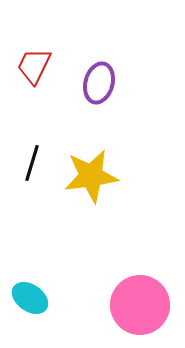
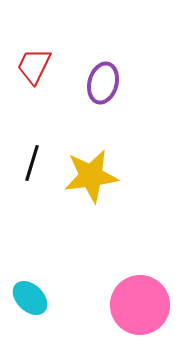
purple ellipse: moved 4 px right
cyan ellipse: rotated 9 degrees clockwise
